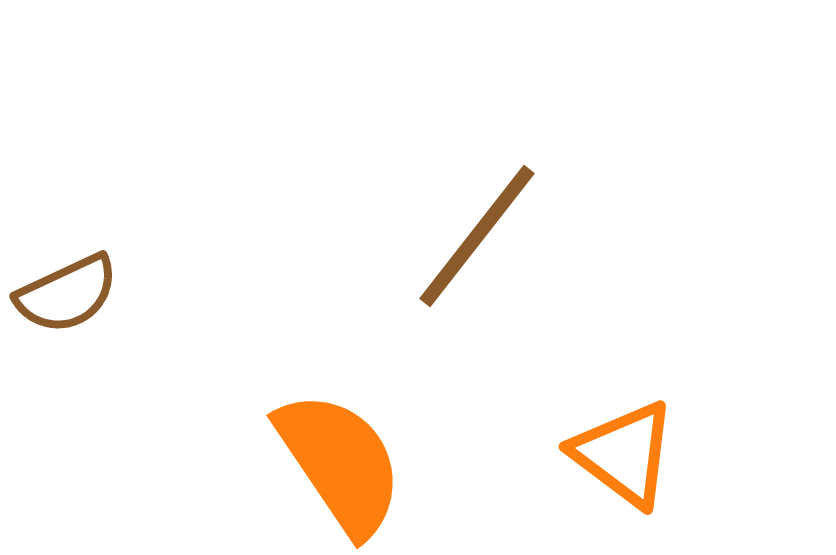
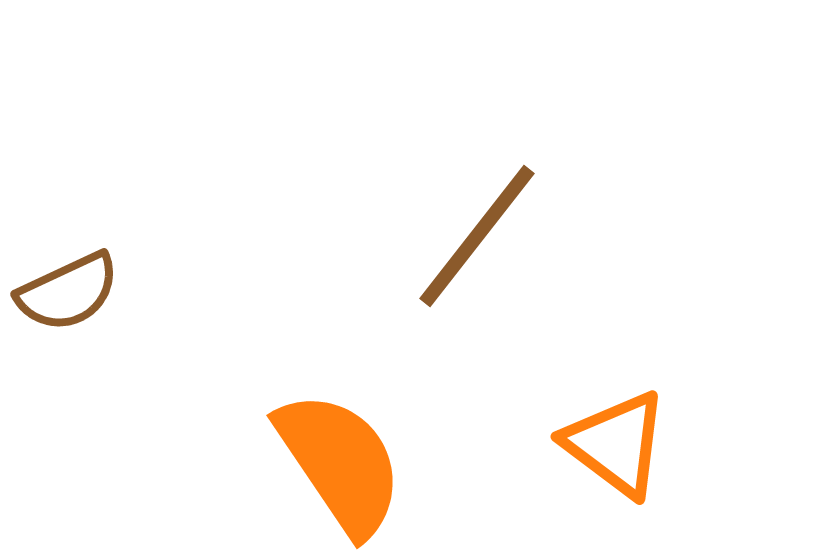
brown semicircle: moved 1 px right, 2 px up
orange triangle: moved 8 px left, 10 px up
